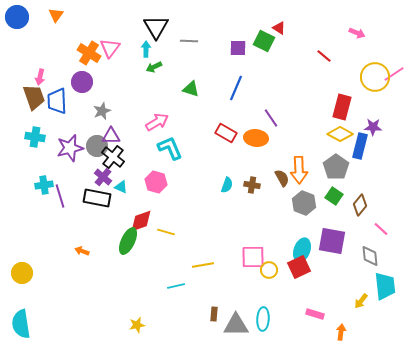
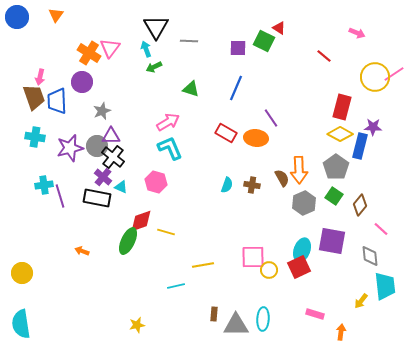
cyan arrow at (146, 49): rotated 21 degrees counterclockwise
pink arrow at (157, 122): moved 11 px right
gray hexagon at (304, 203): rotated 15 degrees clockwise
